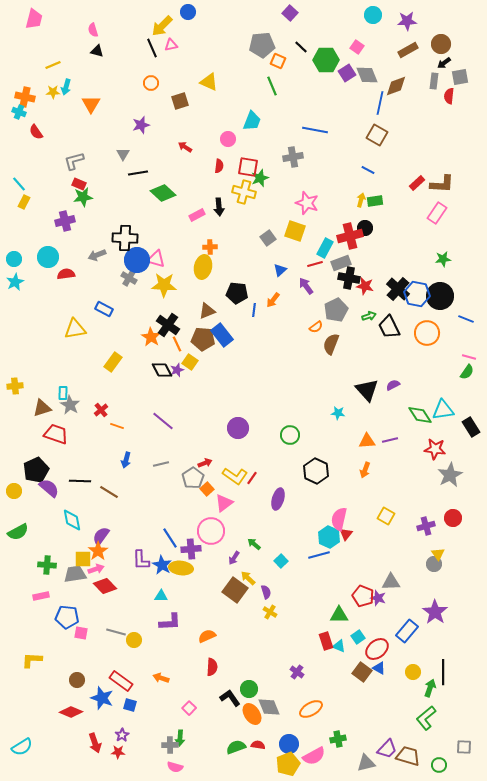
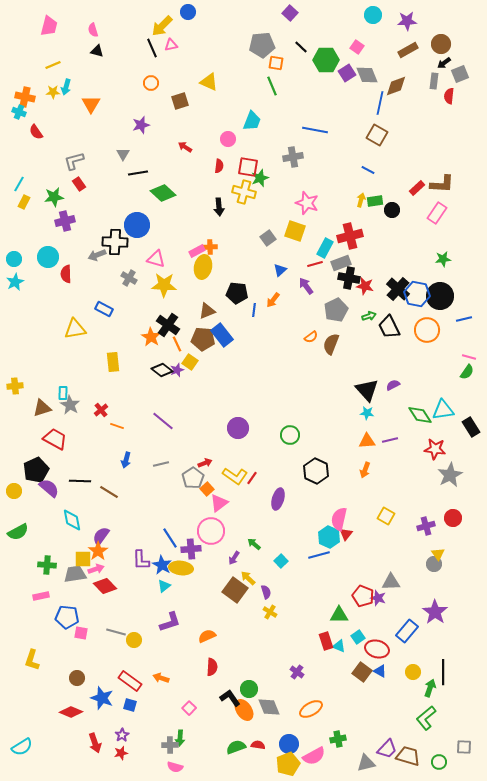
pink trapezoid at (34, 19): moved 15 px right, 7 px down
orange square at (278, 61): moved 2 px left, 2 px down; rotated 14 degrees counterclockwise
gray square at (460, 77): moved 3 px up; rotated 12 degrees counterclockwise
red rectangle at (417, 183): moved 5 px down
cyan line at (19, 184): rotated 70 degrees clockwise
red rectangle at (79, 184): rotated 32 degrees clockwise
green star at (83, 197): moved 29 px left
pink rectangle at (197, 215): moved 36 px down
black circle at (365, 228): moved 27 px right, 18 px up
black cross at (125, 238): moved 10 px left, 4 px down
blue circle at (137, 260): moved 35 px up
red semicircle at (66, 274): rotated 84 degrees counterclockwise
blue line at (466, 319): moved 2 px left; rotated 35 degrees counterclockwise
orange semicircle at (316, 327): moved 5 px left, 10 px down
orange circle at (427, 333): moved 3 px up
yellow rectangle at (113, 362): rotated 42 degrees counterclockwise
black diamond at (162, 370): rotated 25 degrees counterclockwise
cyan star at (338, 413): moved 29 px right
red trapezoid at (56, 434): moved 1 px left, 5 px down; rotated 10 degrees clockwise
pink triangle at (224, 503): moved 5 px left
cyan triangle at (161, 596): moved 3 px right, 10 px up; rotated 40 degrees counterclockwise
purple L-shape at (170, 622): rotated 15 degrees counterclockwise
red ellipse at (377, 649): rotated 55 degrees clockwise
yellow L-shape at (32, 660): rotated 75 degrees counterclockwise
blue triangle at (379, 668): moved 1 px right, 3 px down
brown circle at (77, 680): moved 2 px up
red rectangle at (121, 681): moved 9 px right
orange ellipse at (252, 714): moved 8 px left, 4 px up
red star at (118, 752): moved 3 px right, 1 px down; rotated 16 degrees counterclockwise
green circle at (439, 765): moved 3 px up
